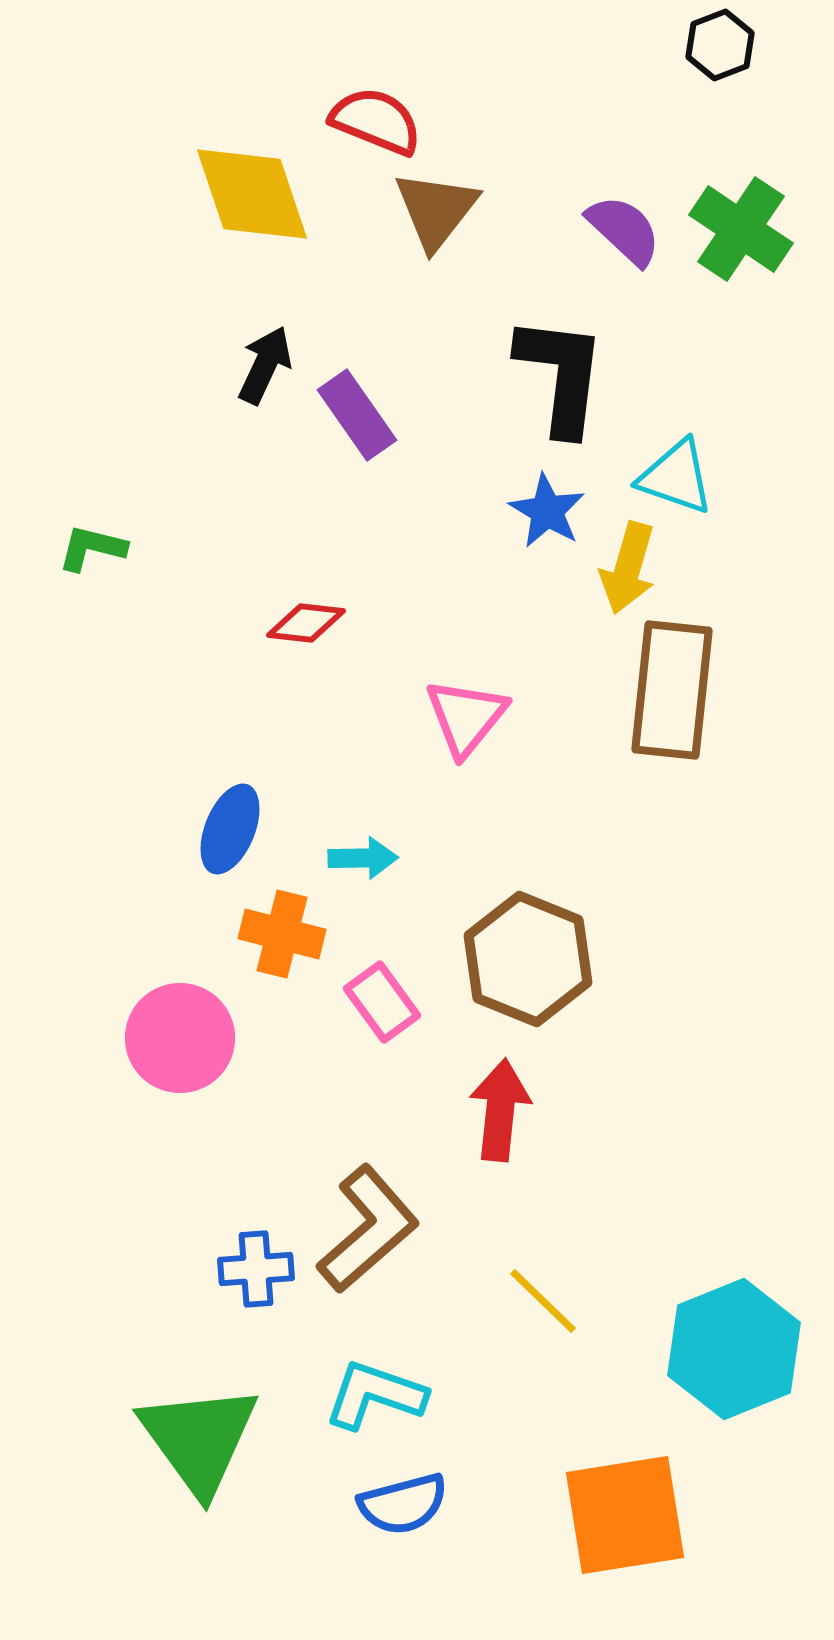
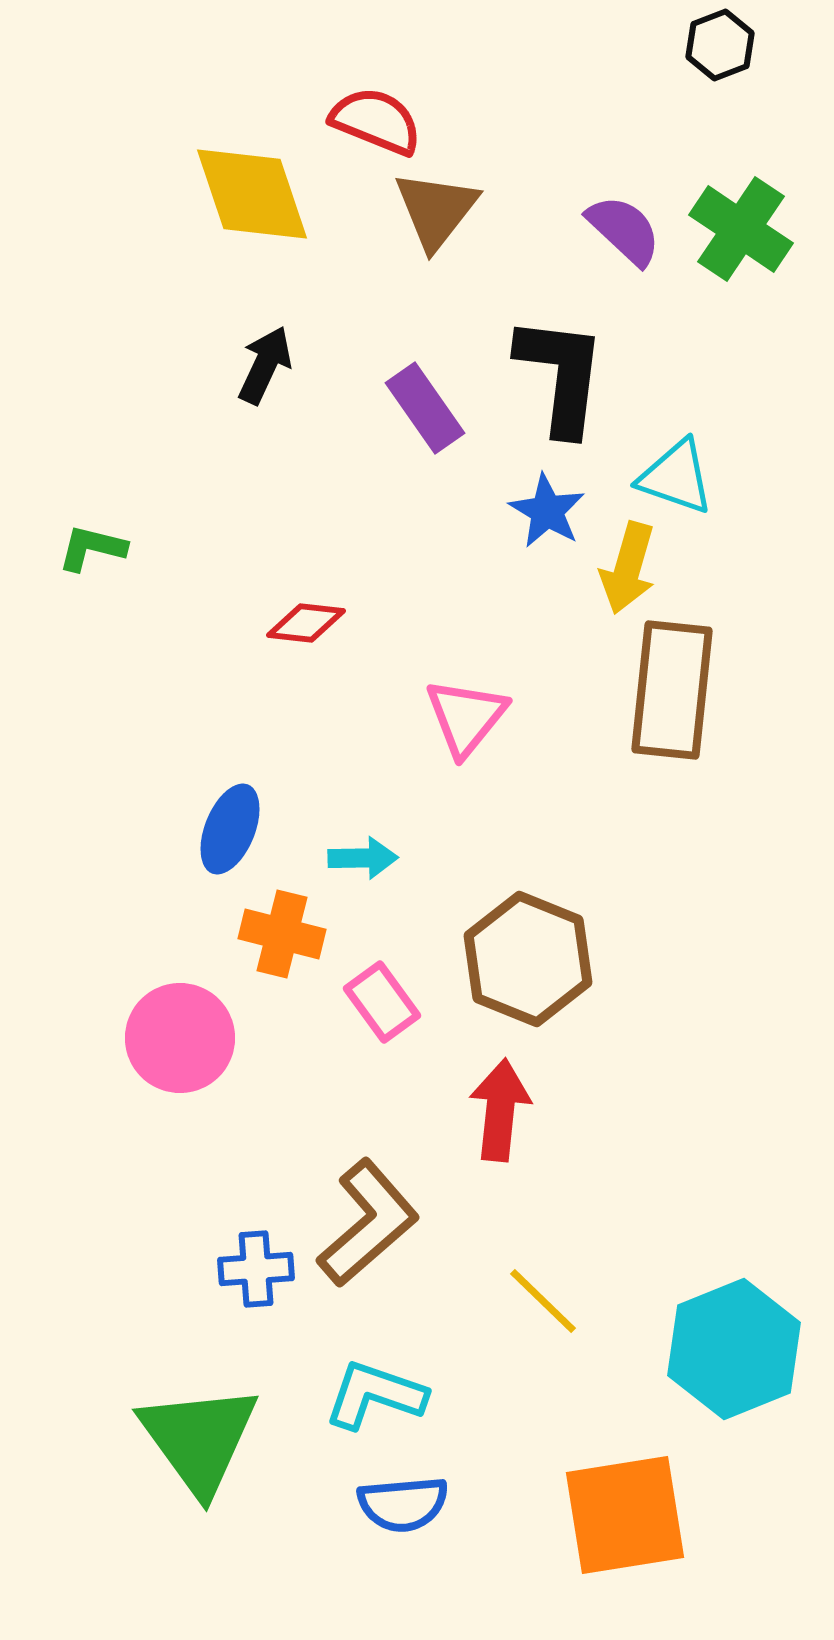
purple rectangle: moved 68 px right, 7 px up
brown L-shape: moved 6 px up
blue semicircle: rotated 10 degrees clockwise
